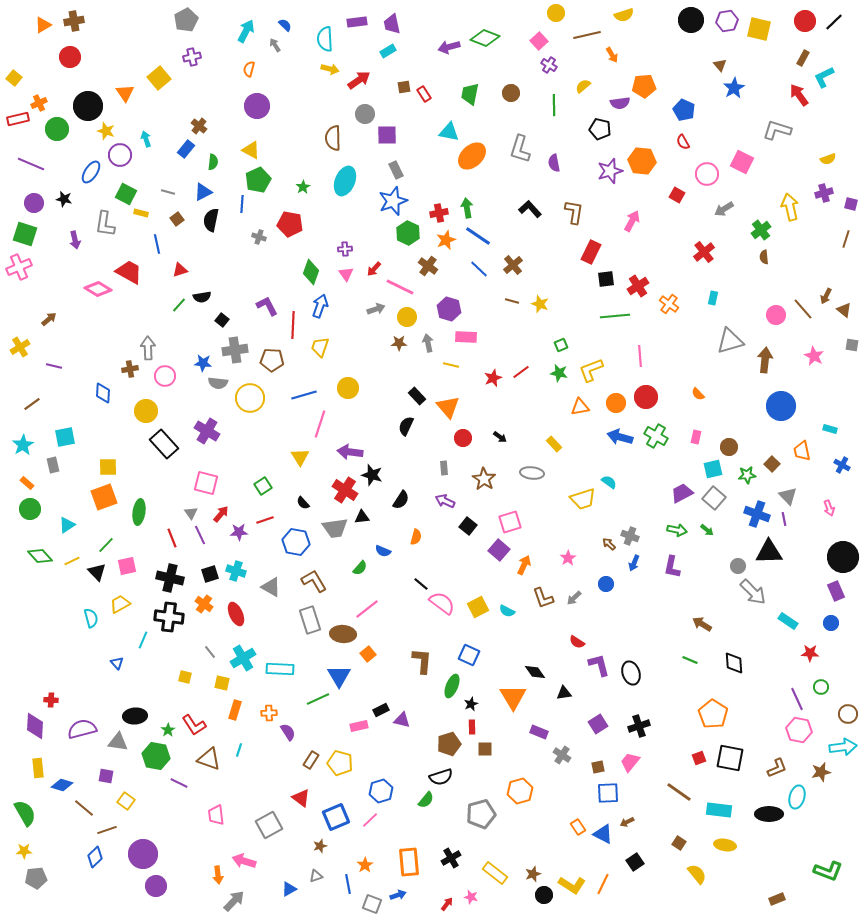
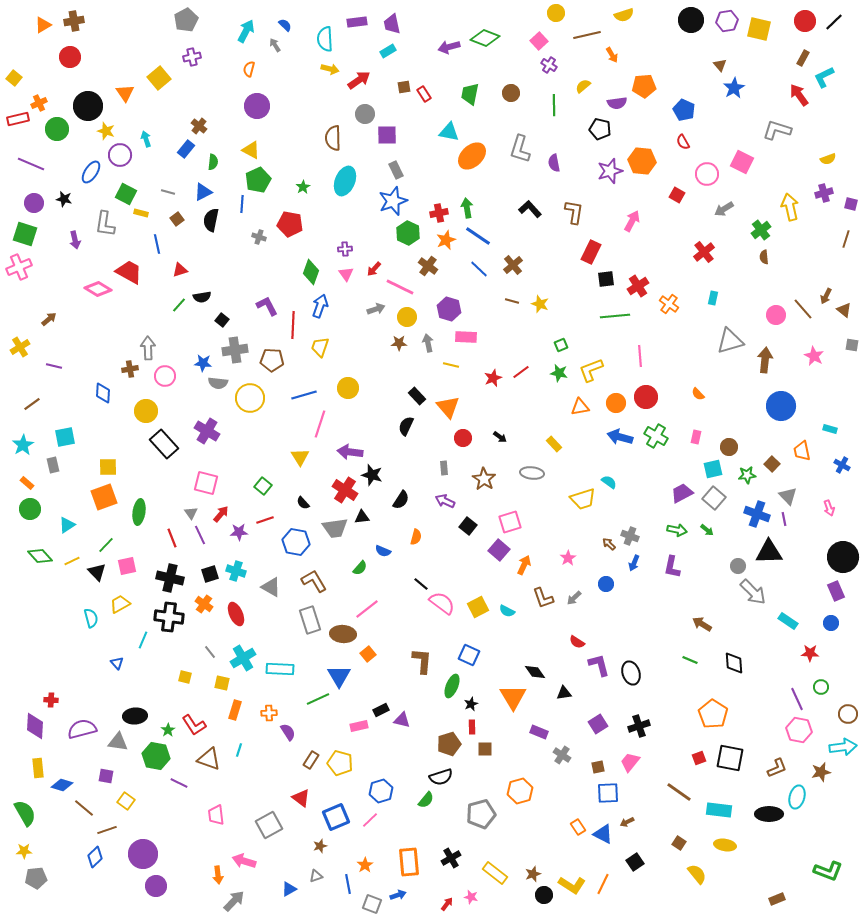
purple semicircle at (620, 103): moved 3 px left
green square at (263, 486): rotated 18 degrees counterclockwise
